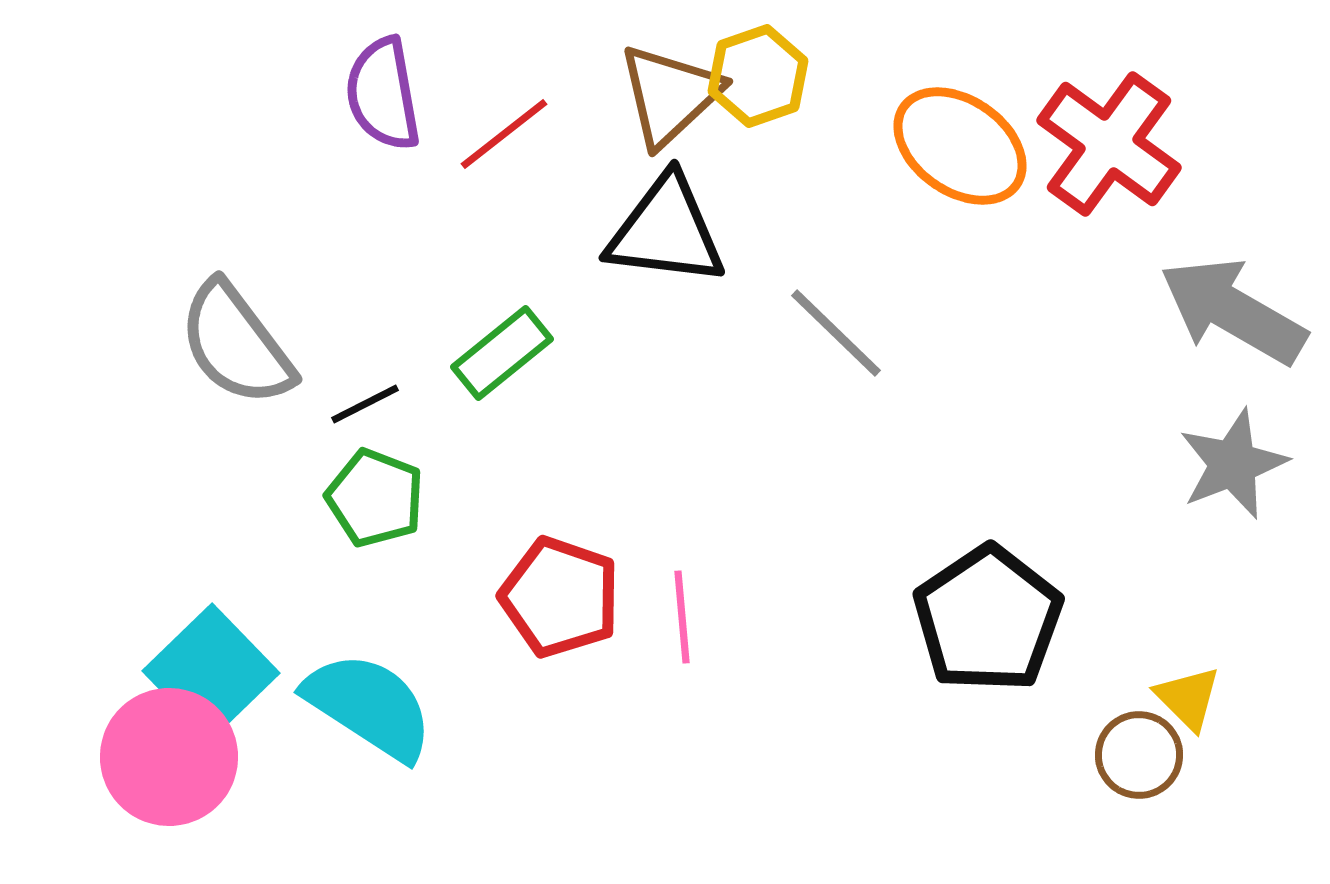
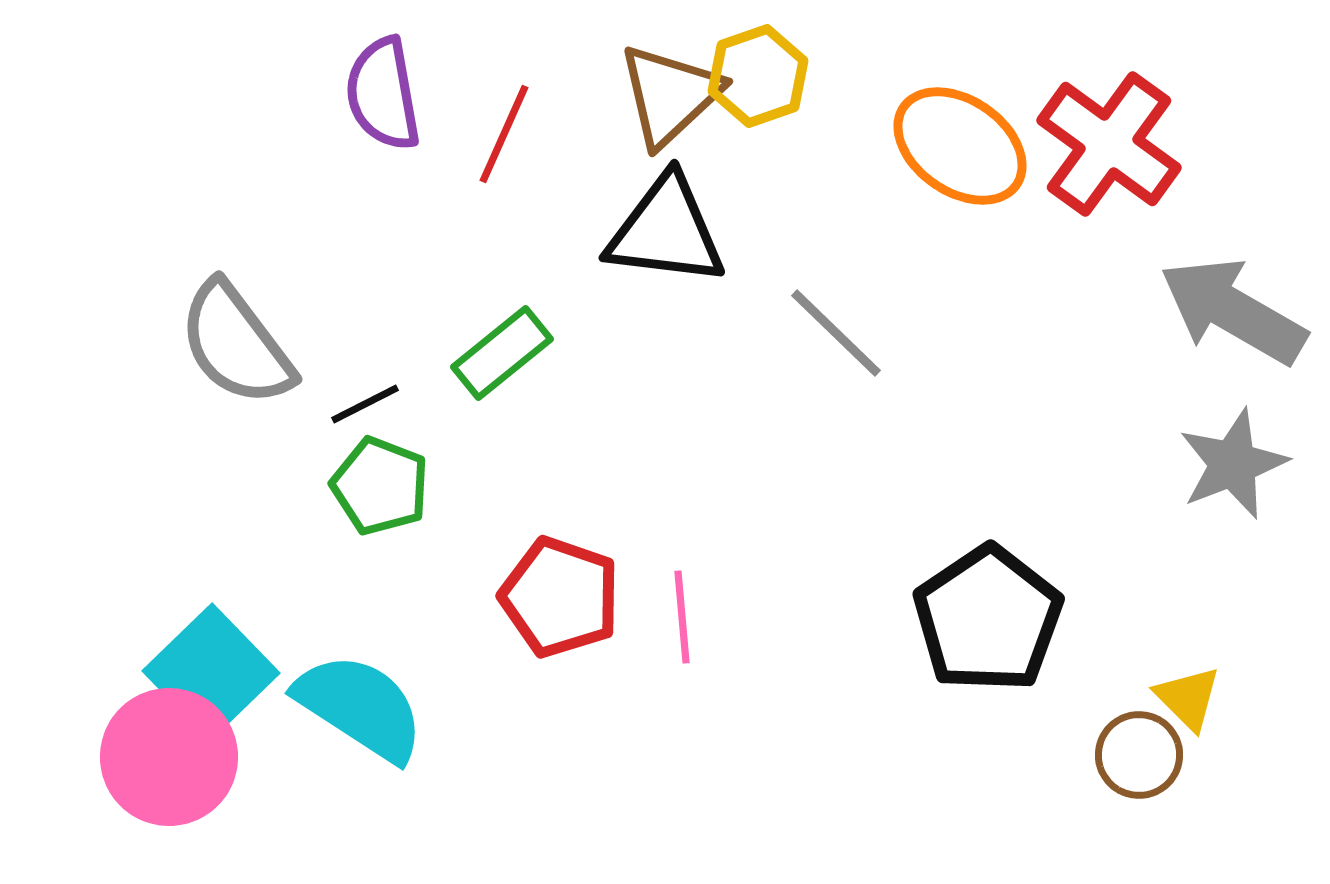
red line: rotated 28 degrees counterclockwise
green pentagon: moved 5 px right, 12 px up
cyan semicircle: moved 9 px left, 1 px down
